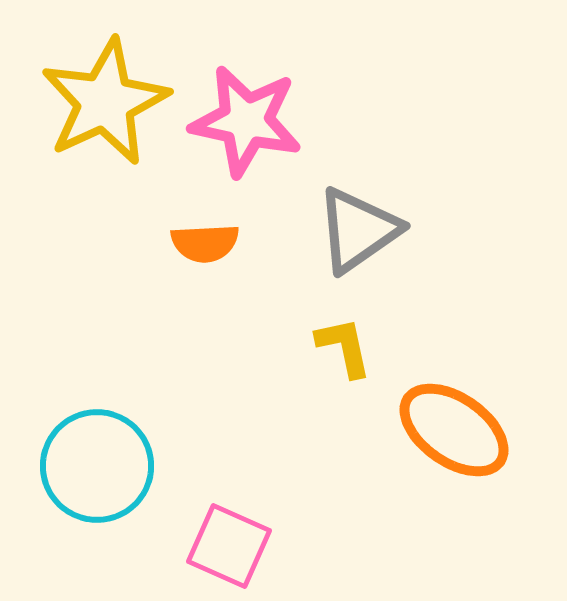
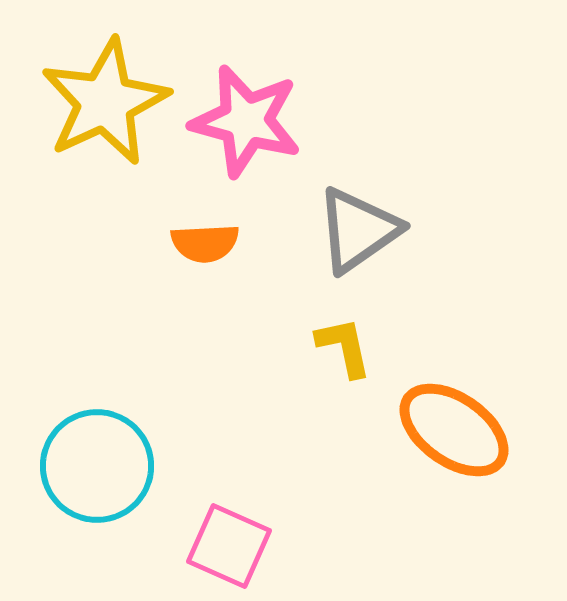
pink star: rotated 3 degrees clockwise
